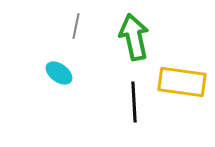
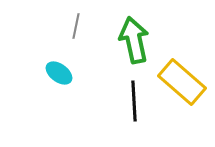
green arrow: moved 3 px down
yellow rectangle: rotated 33 degrees clockwise
black line: moved 1 px up
